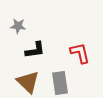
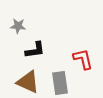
red L-shape: moved 3 px right, 6 px down
brown triangle: rotated 20 degrees counterclockwise
